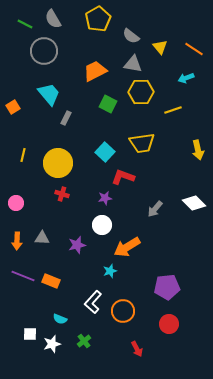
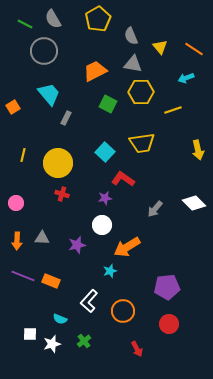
gray semicircle at (131, 36): rotated 30 degrees clockwise
red L-shape at (123, 177): moved 2 px down; rotated 15 degrees clockwise
white L-shape at (93, 302): moved 4 px left, 1 px up
